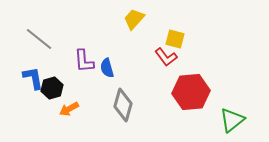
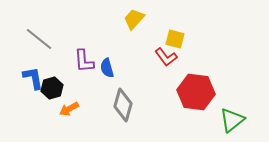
red hexagon: moved 5 px right; rotated 12 degrees clockwise
